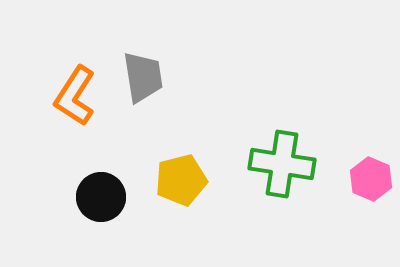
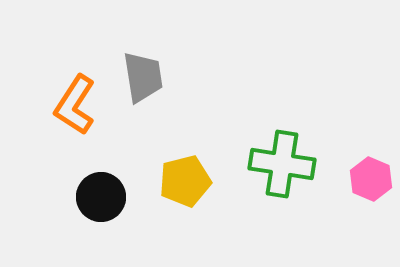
orange L-shape: moved 9 px down
yellow pentagon: moved 4 px right, 1 px down
